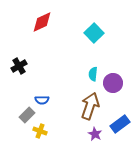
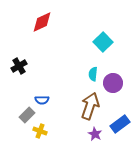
cyan square: moved 9 px right, 9 px down
